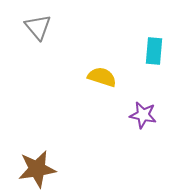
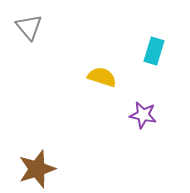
gray triangle: moved 9 px left
cyan rectangle: rotated 12 degrees clockwise
brown star: rotated 9 degrees counterclockwise
